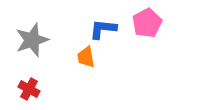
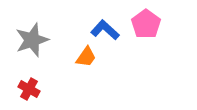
pink pentagon: moved 1 px left, 1 px down; rotated 8 degrees counterclockwise
blue L-shape: moved 2 px right, 1 px down; rotated 36 degrees clockwise
orange trapezoid: rotated 135 degrees counterclockwise
